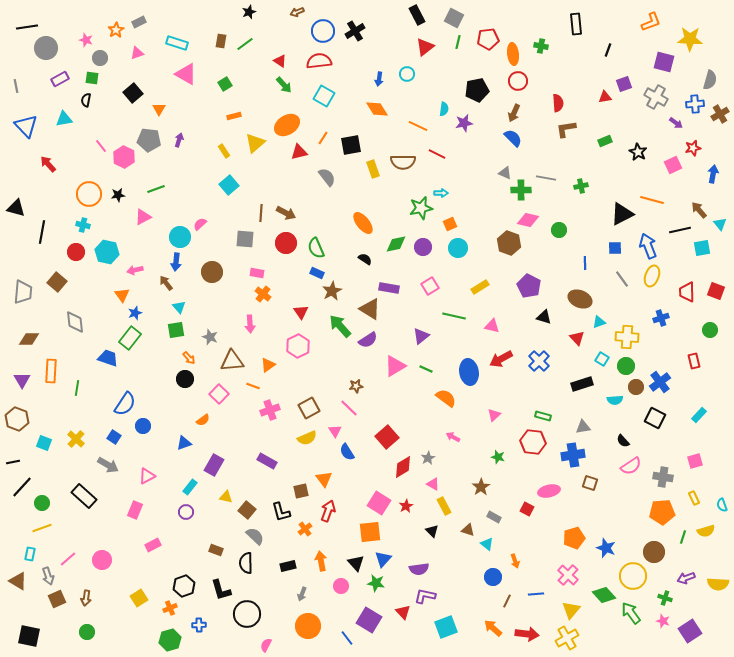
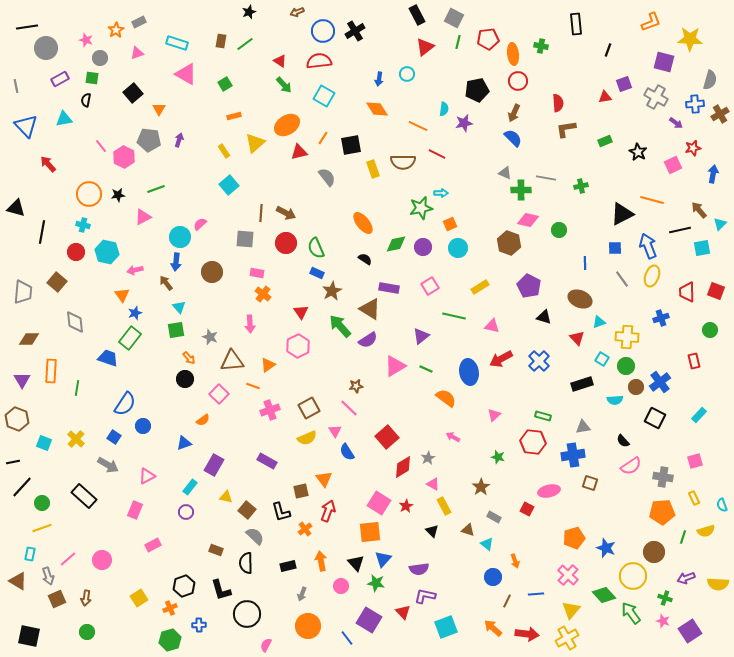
cyan triangle at (720, 224): rotated 24 degrees clockwise
